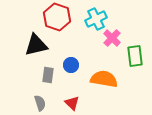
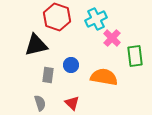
orange semicircle: moved 2 px up
